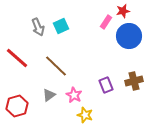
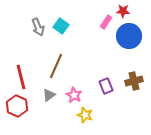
red star: rotated 16 degrees clockwise
cyan square: rotated 28 degrees counterclockwise
red line: moved 4 px right, 19 px down; rotated 35 degrees clockwise
brown line: rotated 70 degrees clockwise
purple rectangle: moved 1 px down
red hexagon: rotated 20 degrees counterclockwise
